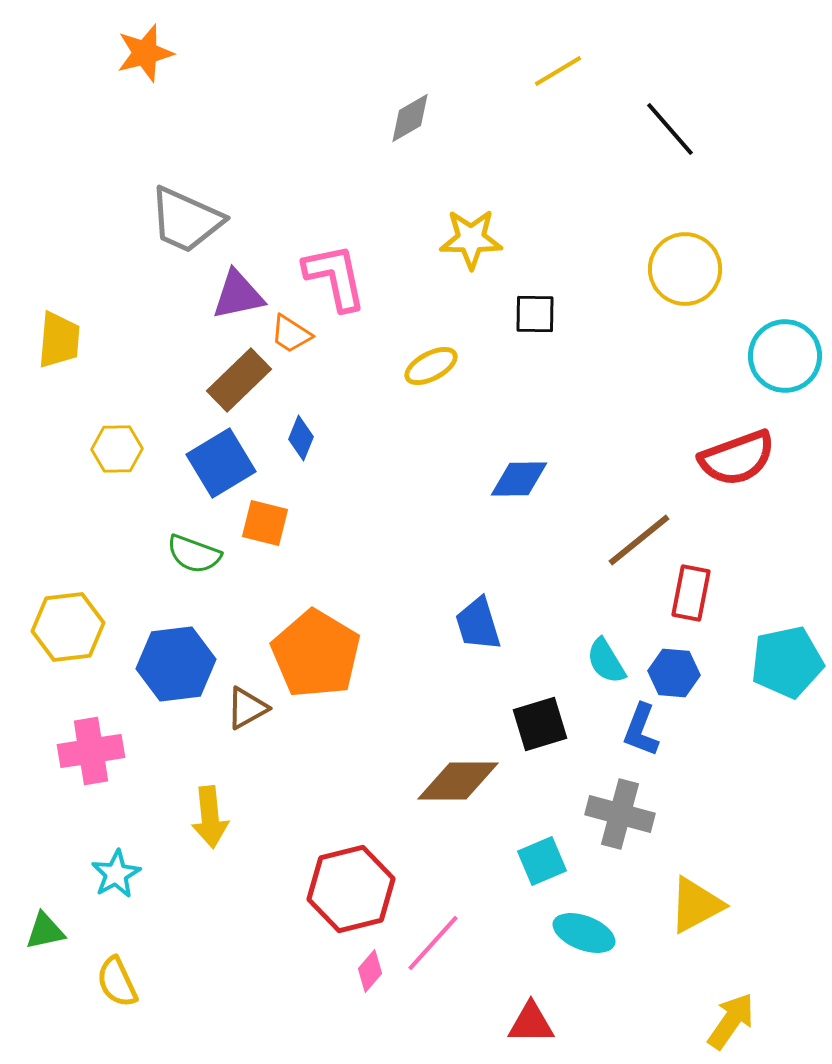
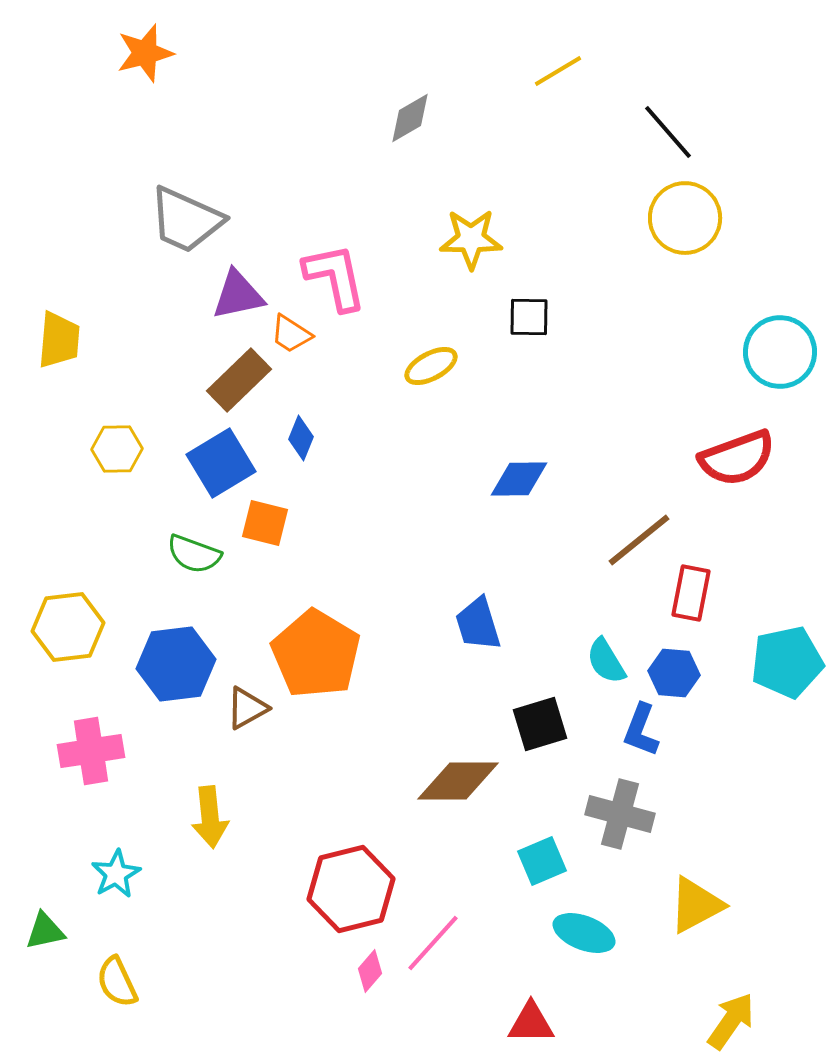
black line at (670, 129): moved 2 px left, 3 px down
yellow circle at (685, 269): moved 51 px up
black square at (535, 314): moved 6 px left, 3 px down
cyan circle at (785, 356): moved 5 px left, 4 px up
